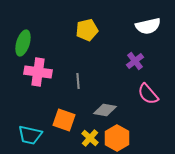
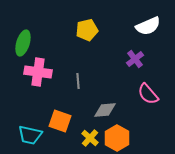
white semicircle: rotated 10 degrees counterclockwise
purple cross: moved 2 px up
gray diamond: rotated 15 degrees counterclockwise
orange square: moved 4 px left, 1 px down
